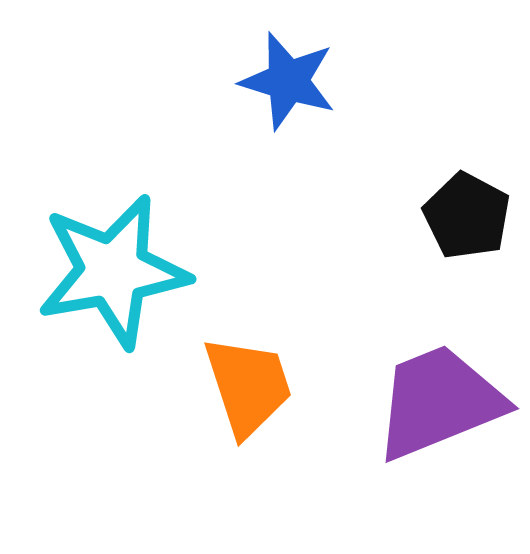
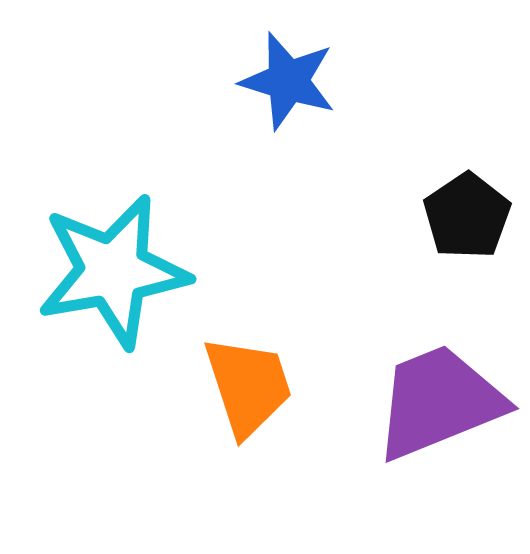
black pentagon: rotated 10 degrees clockwise
